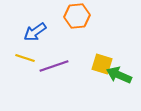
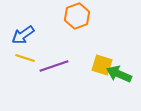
orange hexagon: rotated 15 degrees counterclockwise
blue arrow: moved 12 px left, 3 px down
yellow square: moved 1 px down
green arrow: moved 1 px up
